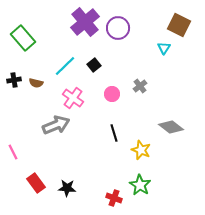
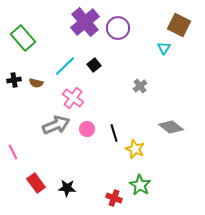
pink circle: moved 25 px left, 35 px down
yellow star: moved 6 px left, 1 px up
